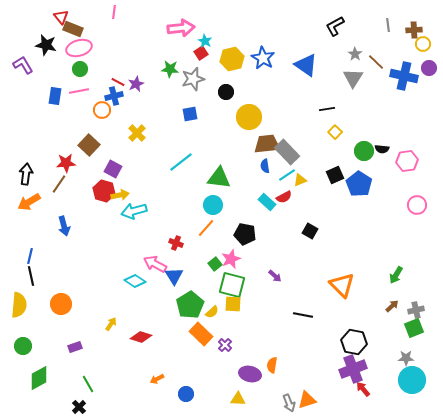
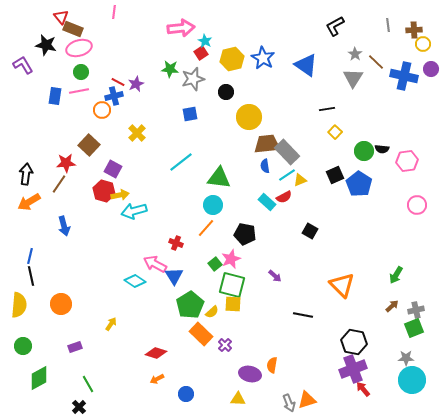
purple circle at (429, 68): moved 2 px right, 1 px down
green circle at (80, 69): moved 1 px right, 3 px down
red diamond at (141, 337): moved 15 px right, 16 px down
